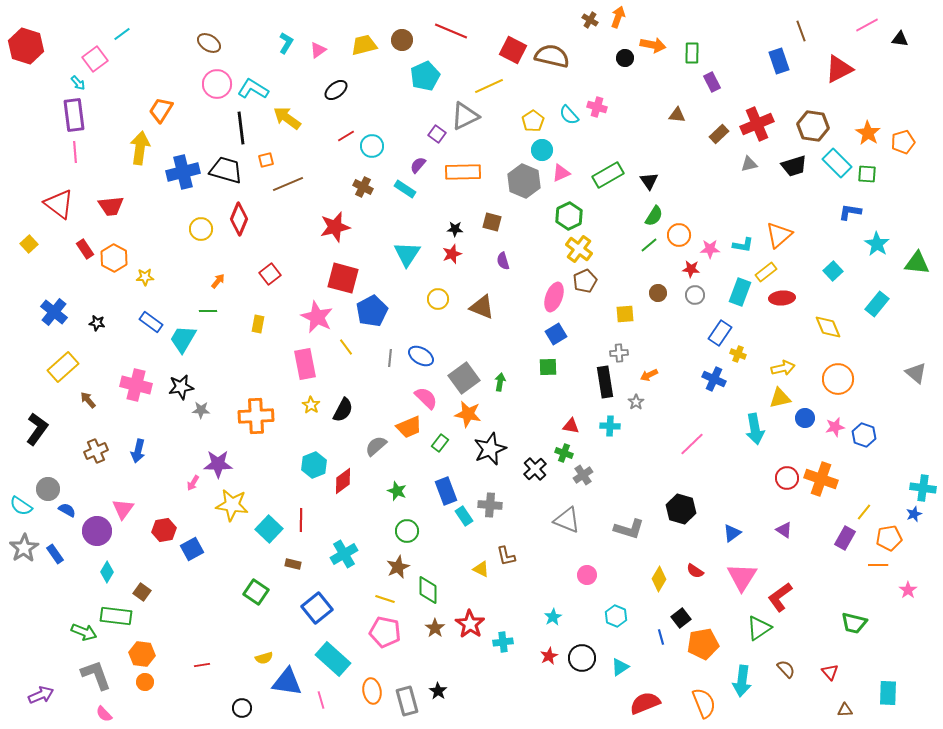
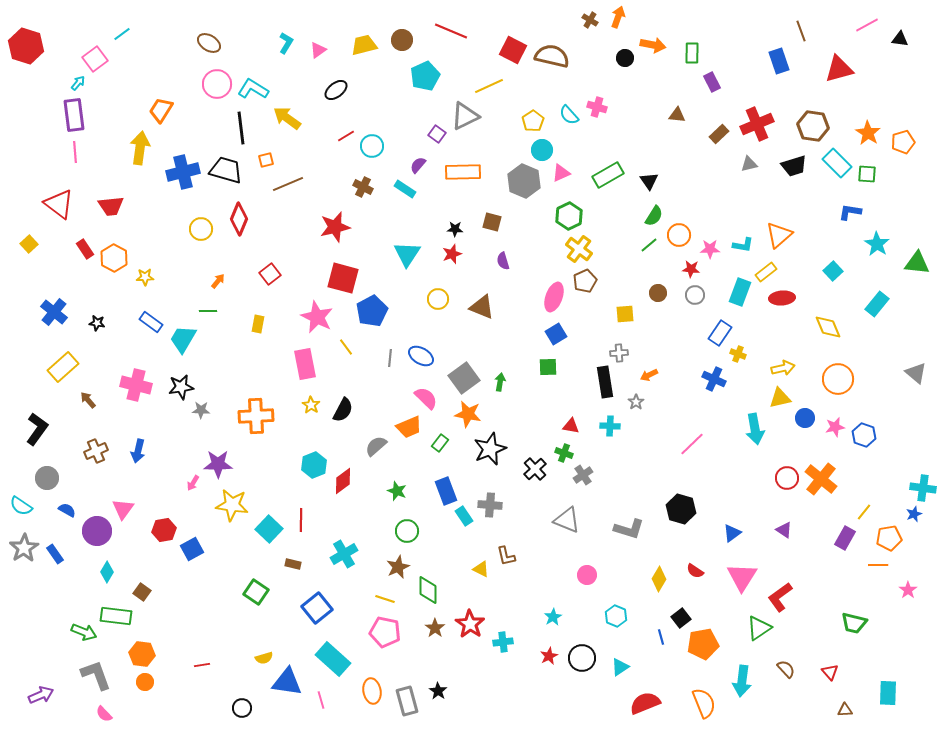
red triangle at (839, 69): rotated 12 degrees clockwise
cyan arrow at (78, 83): rotated 98 degrees counterclockwise
orange cross at (821, 479): rotated 20 degrees clockwise
gray circle at (48, 489): moved 1 px left, 11 px up
